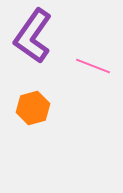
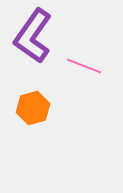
pink line: moved 9 px left
